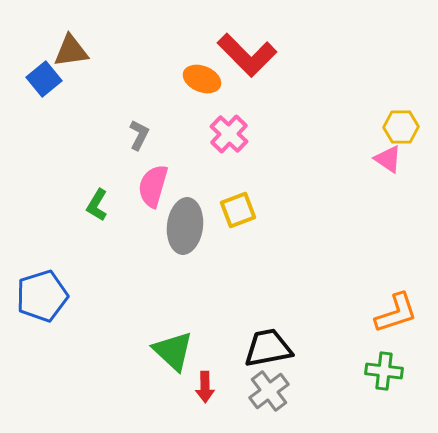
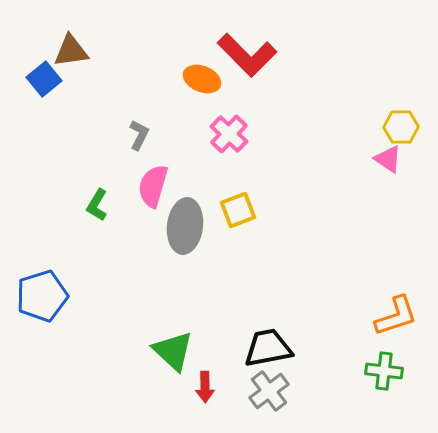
orange L-shape: moved 3 px down
